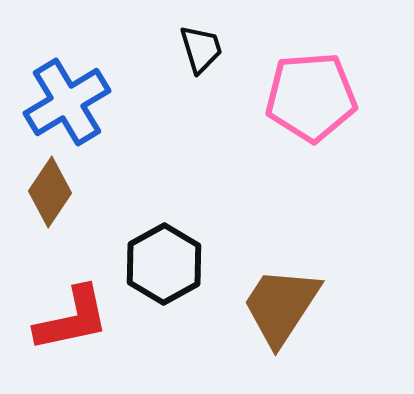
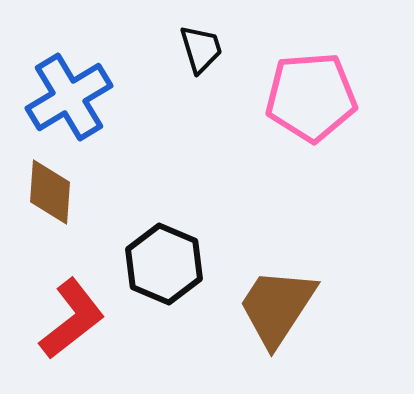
blue cross: moved 2 px right, 5 px up
brown diamond: rotated 30 degrees counterclockwise
black hexagon: rotated 8 degrees counterclockwise
brown trapezoid: moved 4 px left, 1 px down
red L-shape: rotated 26 degrees counterclockwise
